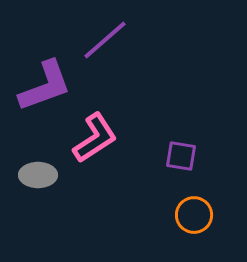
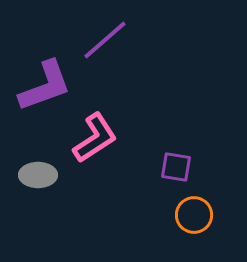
purple square: moved 5 px left, 11 px down
